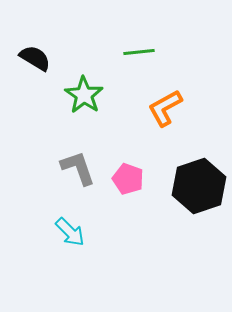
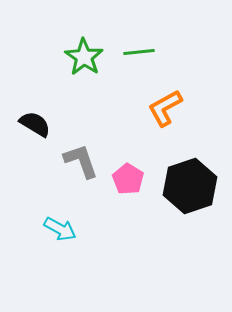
black semicircle: moved 66 px down
green star: moved 38 px up
gray L-shape: moved 3 px right, 7 px up
pink pentagon: rotated 12 degrees clockwise
black hexagon: moved 9 px left
cyan arrow: moved 10 px left, 3 px up; rotated 16 degrees counterclockwise
